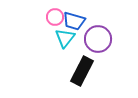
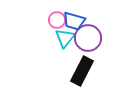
pink circle: moved 2 px right, 3 px down
purple circle: moved 10 px left, 1 px up
